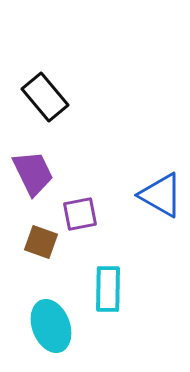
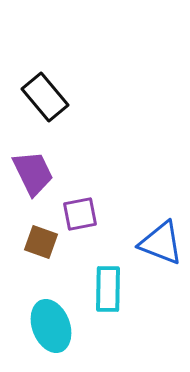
blue triangle: moved 48 px down; rotated 9 degrees counterclockwise
